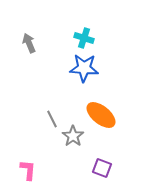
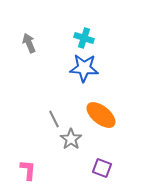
gray line: moved 2 px right
gray star: moved 2 px left, 3 px down
